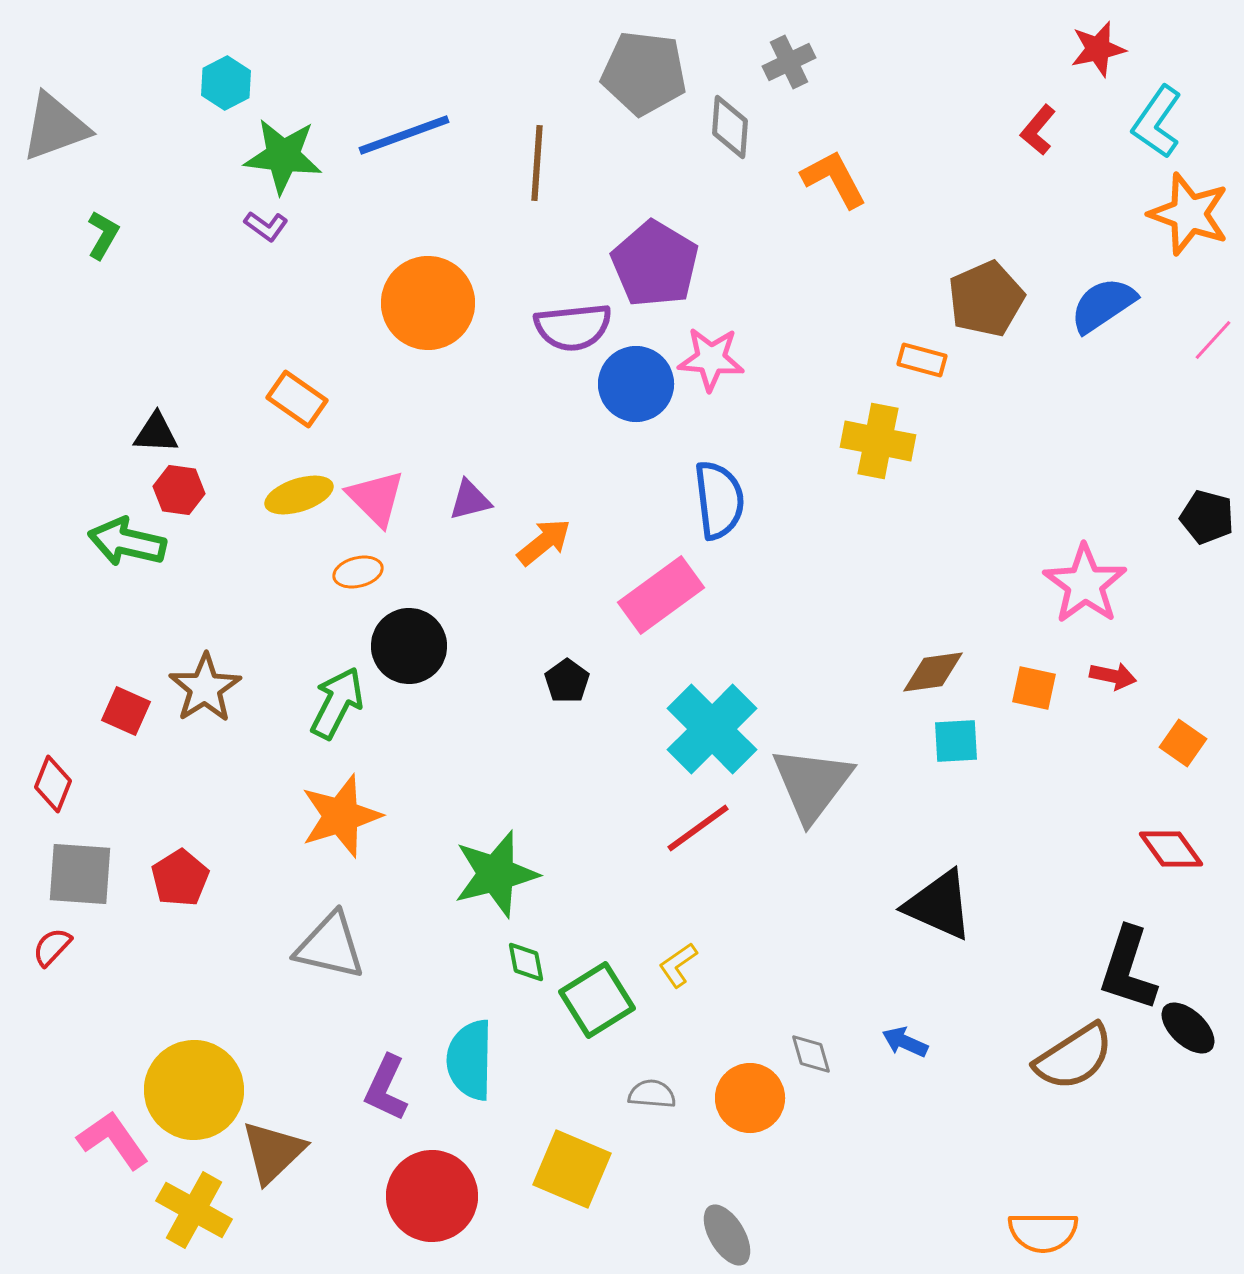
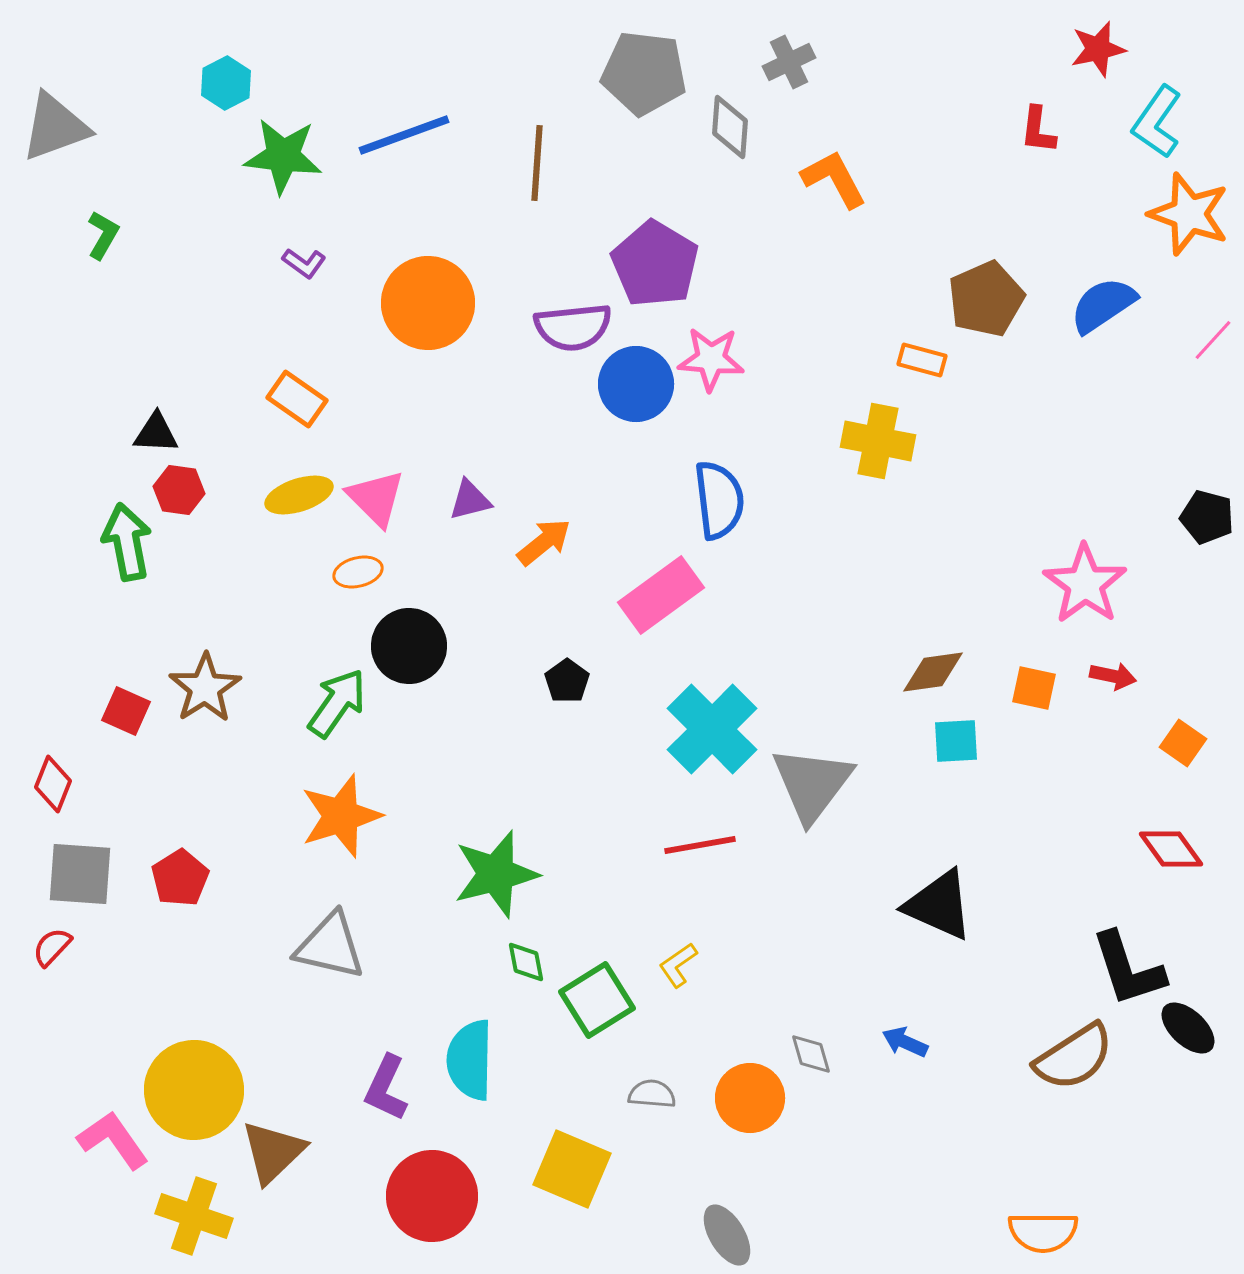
red L-shape at (1038, 130): rotated 33 degrees counterclockwise
purple L-shape at (266, 226): moved 38 px right, 37 px down
green arrow at (127, 542): rotated 66 degrees clockwise
green arrow at (337, 703): rotated 8 degrees clockwise
red line at (698, 828): moved 2 px right, 17 px down; rotated 26 degrees clockwise
black L-shape at (1128, 969): rotated 36 degrees counterclockwise
yellow cross at (194, 1210): moved 6 px down; rotated 10 degrees counterclockwise
